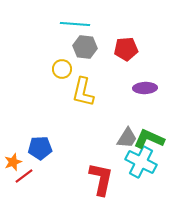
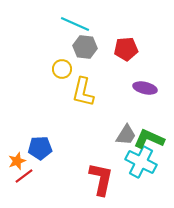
cyan line: rotated 20 degrees clockwise
purple ellipse: rotated 15 degrees clockwise
gray trapezoid: moved 1 px left, 3 px up
orange star: moved 4 px right, 1 px up
